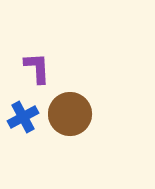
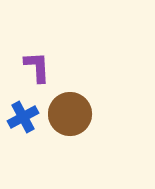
purple L-shape: moved 1 px up
